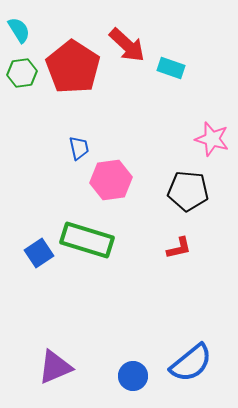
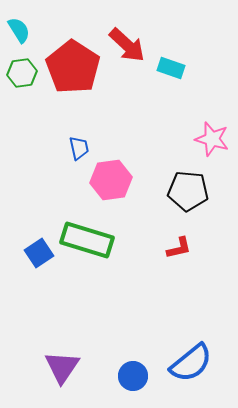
purple triangle: moved 7 px right; rotated 33 degrees counterclockwise
